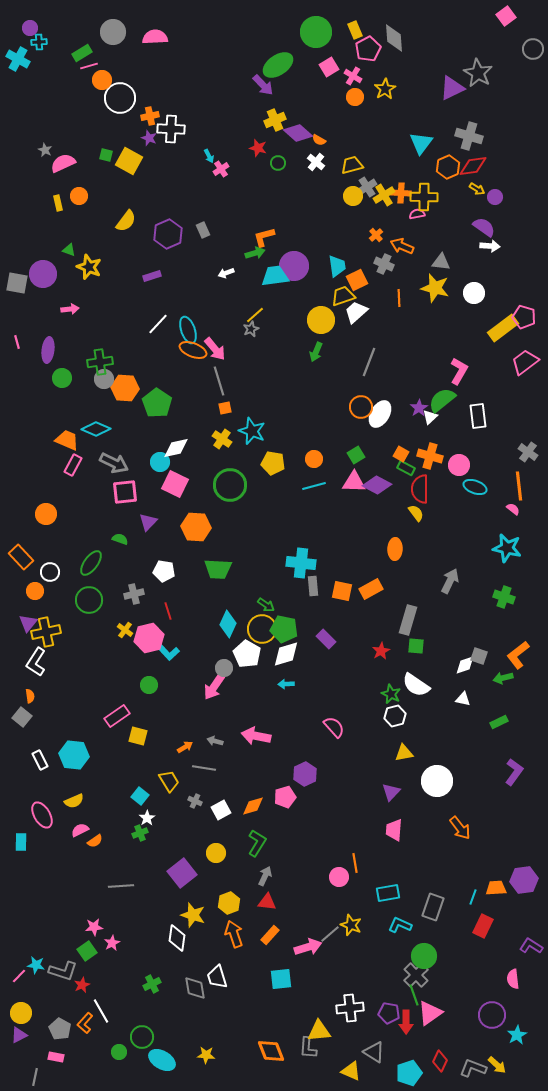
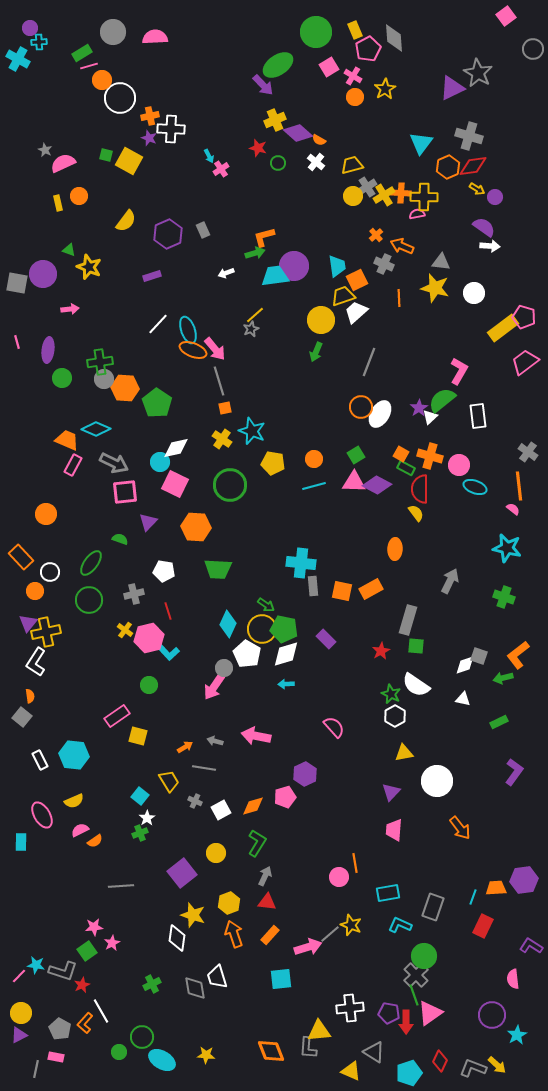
white hexagon at (395, 716): rotated 15 degrees counterclockwise
gray line at (35, 1077): moved 1 px right, 8 px up
